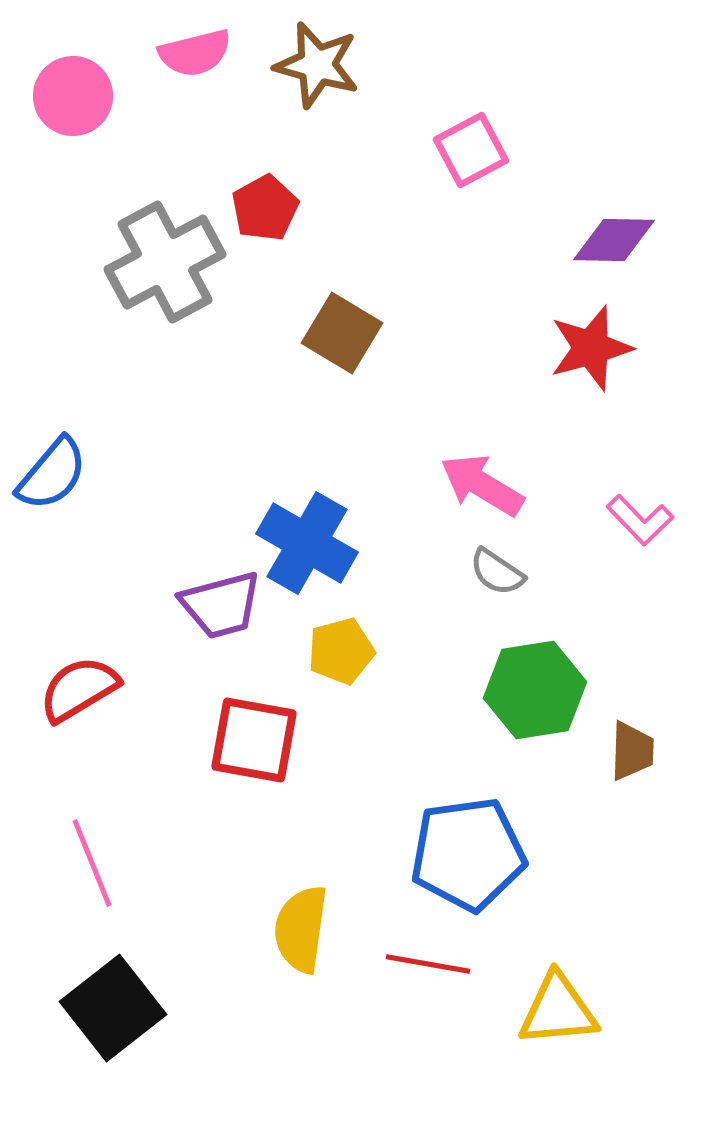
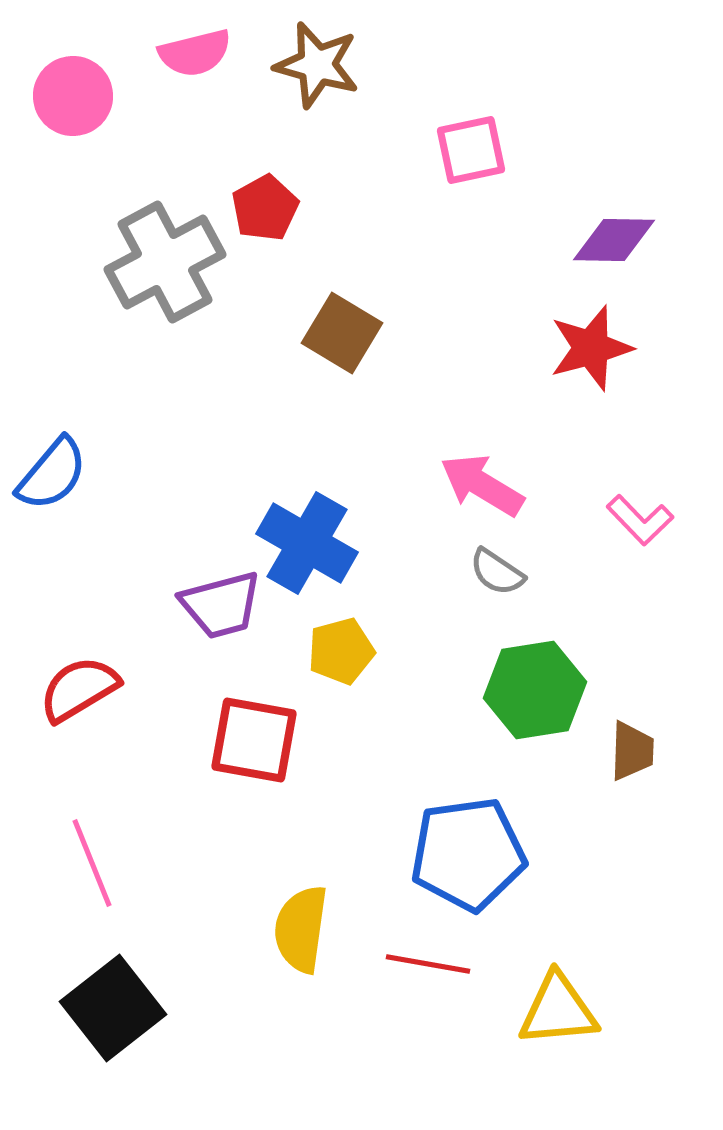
pink square: rotated 16 degrees clockwise
